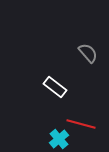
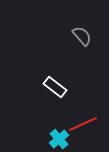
gray semicircle: moved 6 px left, 17 px up
red line: moved 2 px right; rotated 40 degrees counterclockwise
